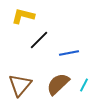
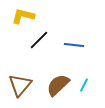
blue line: moved 5 px right, 8 px up; rotated 18 degrees clockwise
brown semicircle: moved 1 px down
